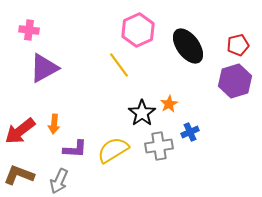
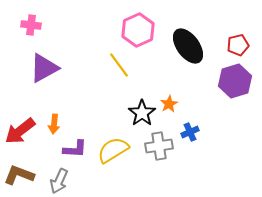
pink cross: moved 2 px right, 5 px up
